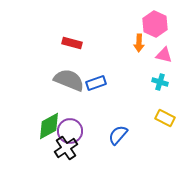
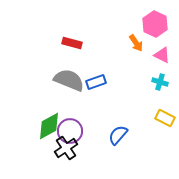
orange arrow: moved 3 px left; rotated 36 degrees counterclockwise
pink triangle: moved 2 px left; rotated 12 degrees clockwise
blue rectangle: moved 1 px up
